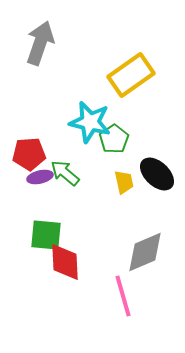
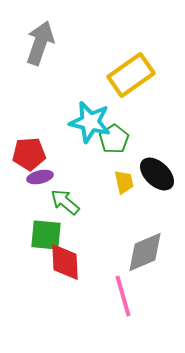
green arrow: moved 29 px down
